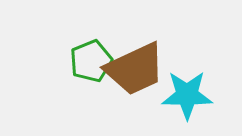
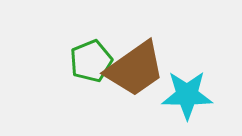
brown trapezoid: rotated 10 degrees counterclockwise
